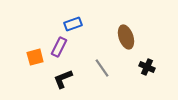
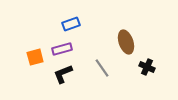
blue rectangle: moved 2 px left
brown ellipse: moved 5 px down
purple rectangle: moved 3 px right, 2 px down; rotated 48 degrees clockwise
black L-shape: moved 5 px up
